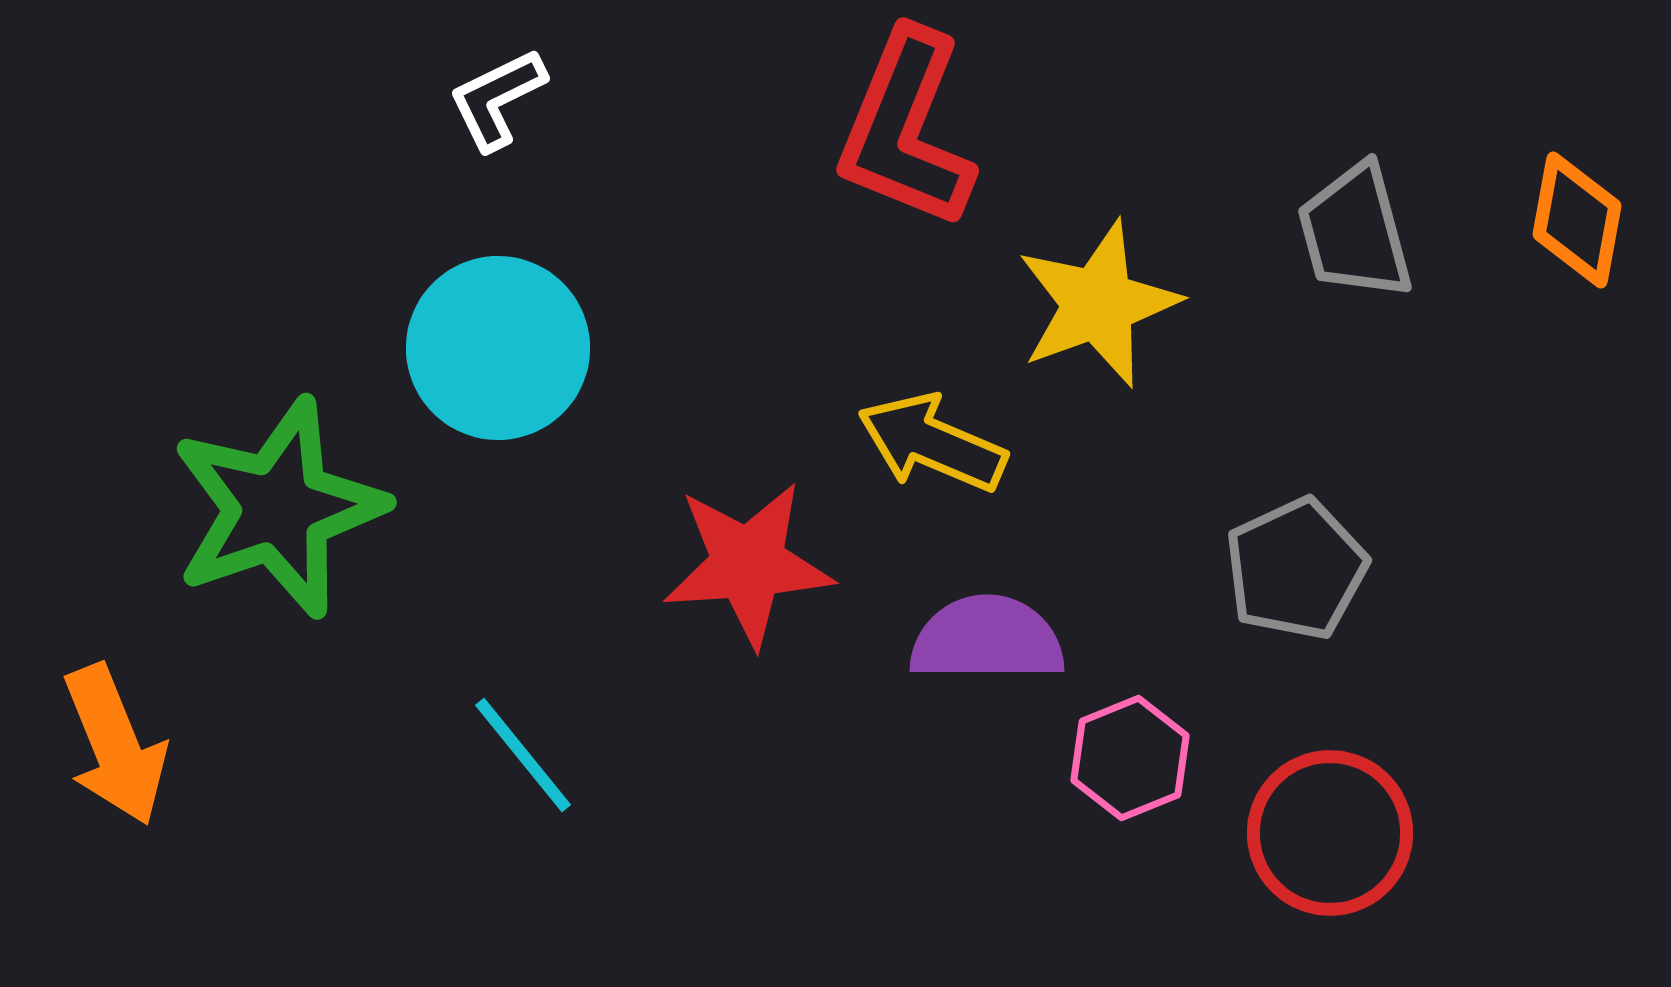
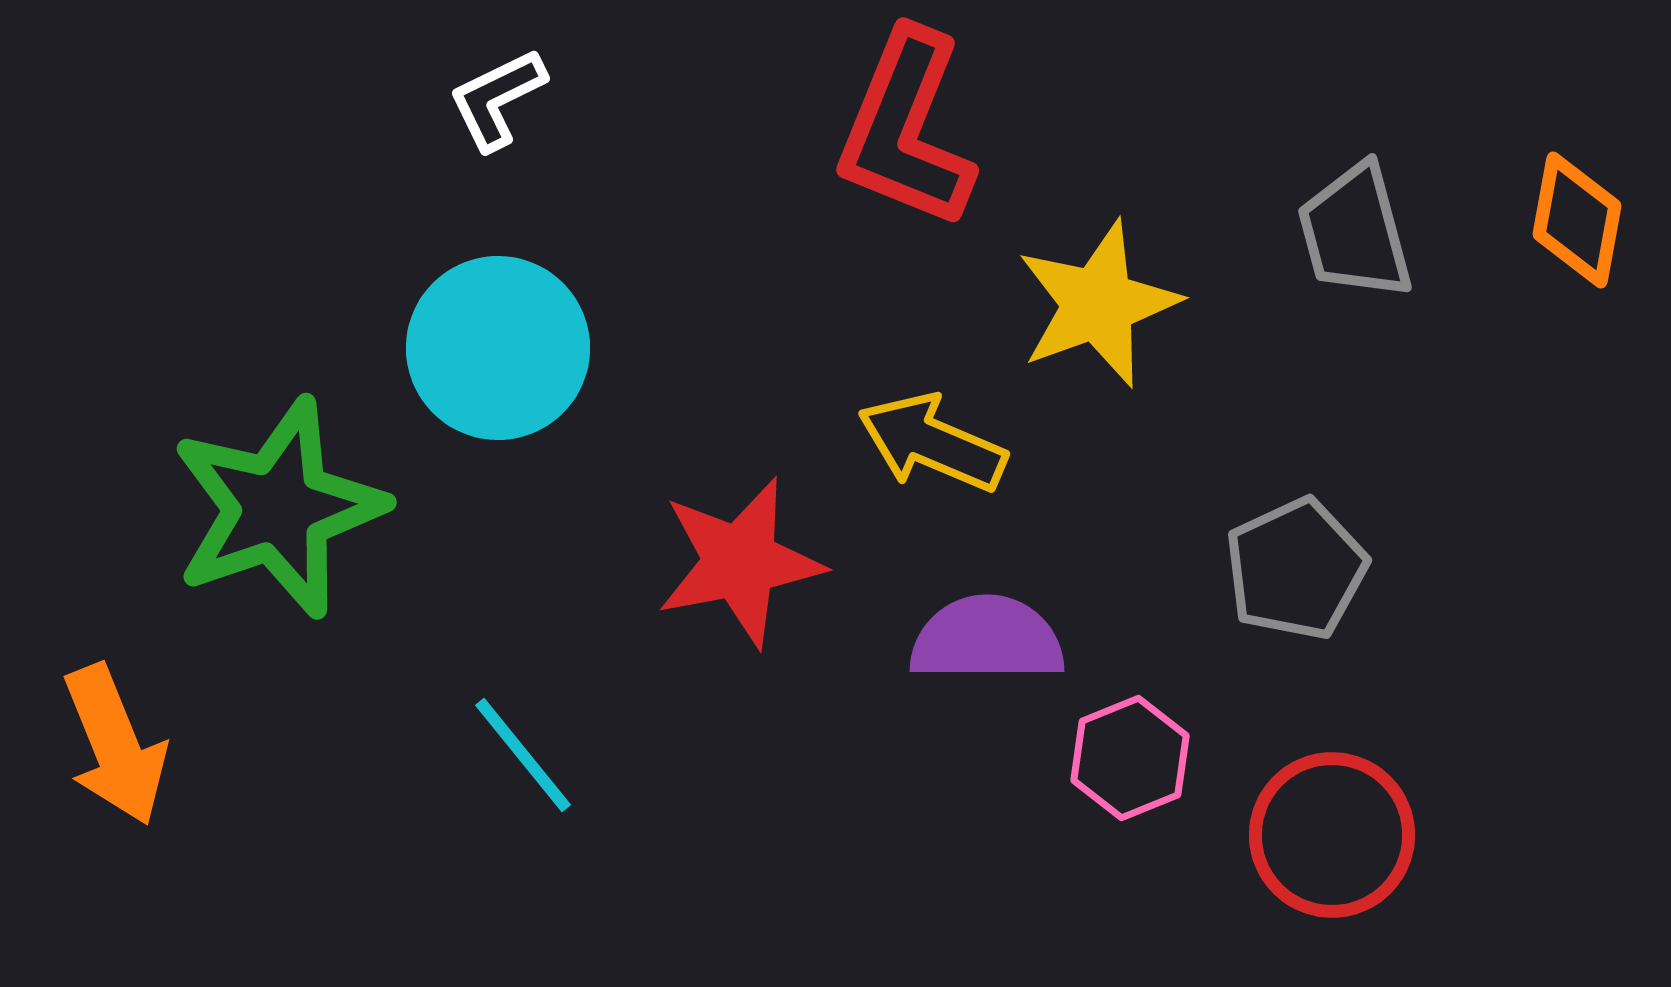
red star: moved 8 px left, 2 px up; rotated 7 degrees counterclockwise
red circle: moved 2 px right, 2 px down
